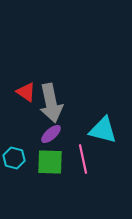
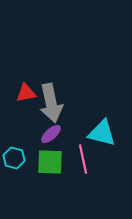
red triangle: moved 1 px down; rotated 45 degrees counterclockwise
cyan triangle: moved 1 px left, 3 px down
